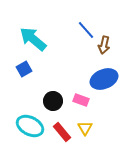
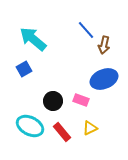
yellow triangle: moved 5 px right; rotated 35 degrees clockwise
